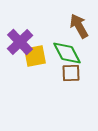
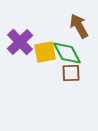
yellow square: moved 10 px right, 4 px up
